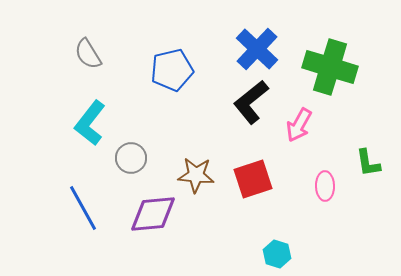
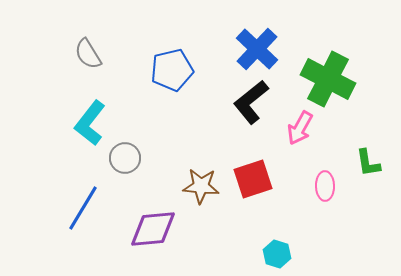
green cross: moved 2 px left, 12 px down; rotated 10 degrees clockwise
pink arrow: moved 1 px right, 3 px down
gray circle: moved 6 px left
brown star: moved 5 px right, 11 px down
blue line: rotated 60 degrees clockwise
purple diamond: moved 15 px down
